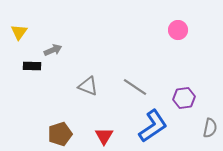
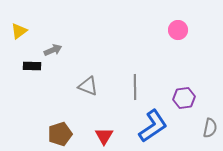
yellow triangle: moved 1 px up; rotated 18 degrees clockwise
gray line: rotated 55 degrees clockwise
